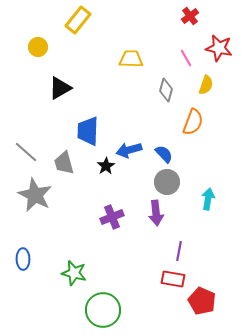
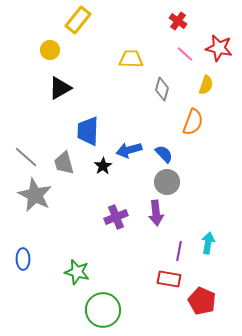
red cross: moved 12 px left, 5 px down; rotated 18 degrees counterclockwise
yellow circle: moved 12 px right, 3 px down
pink line: moved 1 px left, 4 px up; rotated 18 degrees counterclockwise
gray diamond: moved 4 px left, 1 px up
gray line: moved 5 px down
black star: moved 3 px left
cyan arrow: moved 44 px down
purple cross: moved 4 px right
green star: moved 3 px right, 1 px up
red rectangle: moved 4 px left
